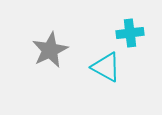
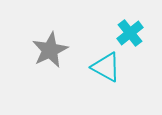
cyan cross: rotated 32 degrees counterclockwise
